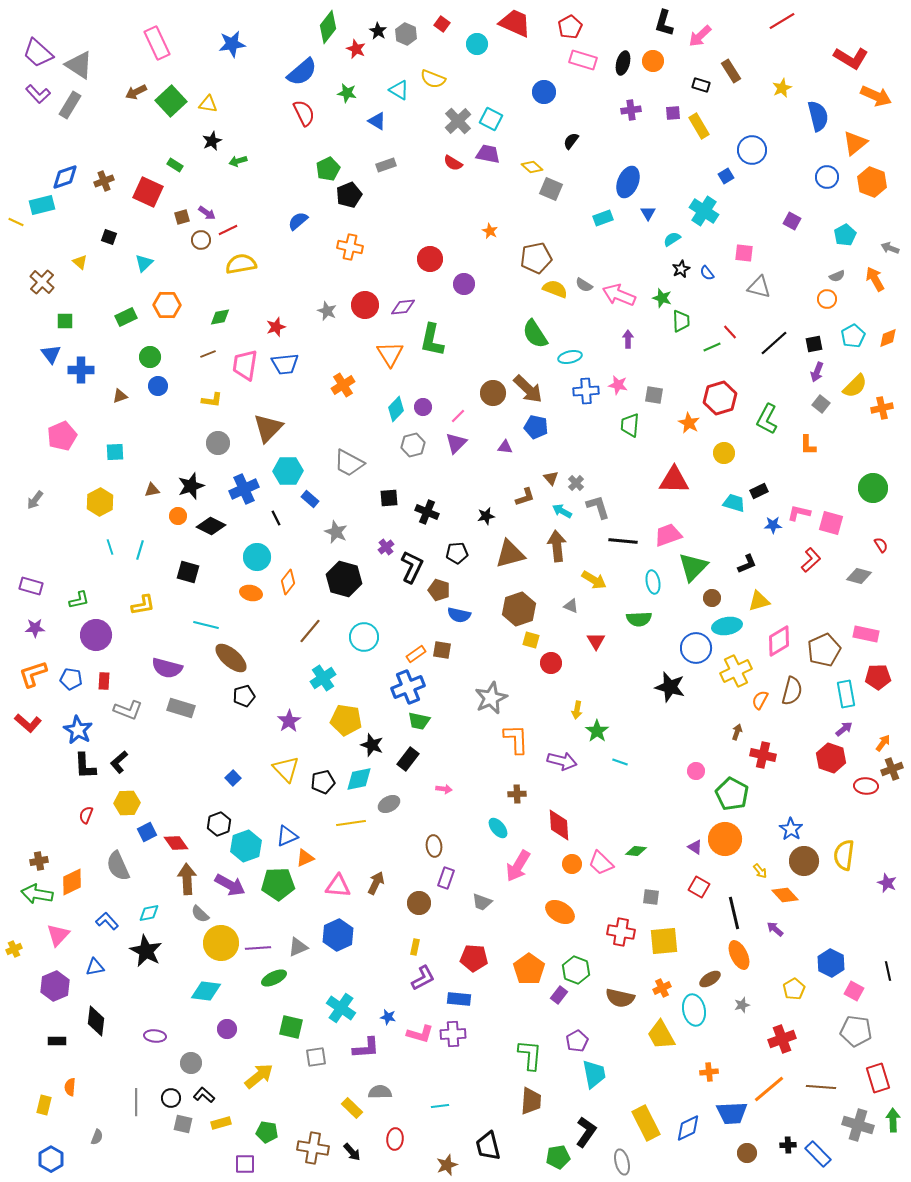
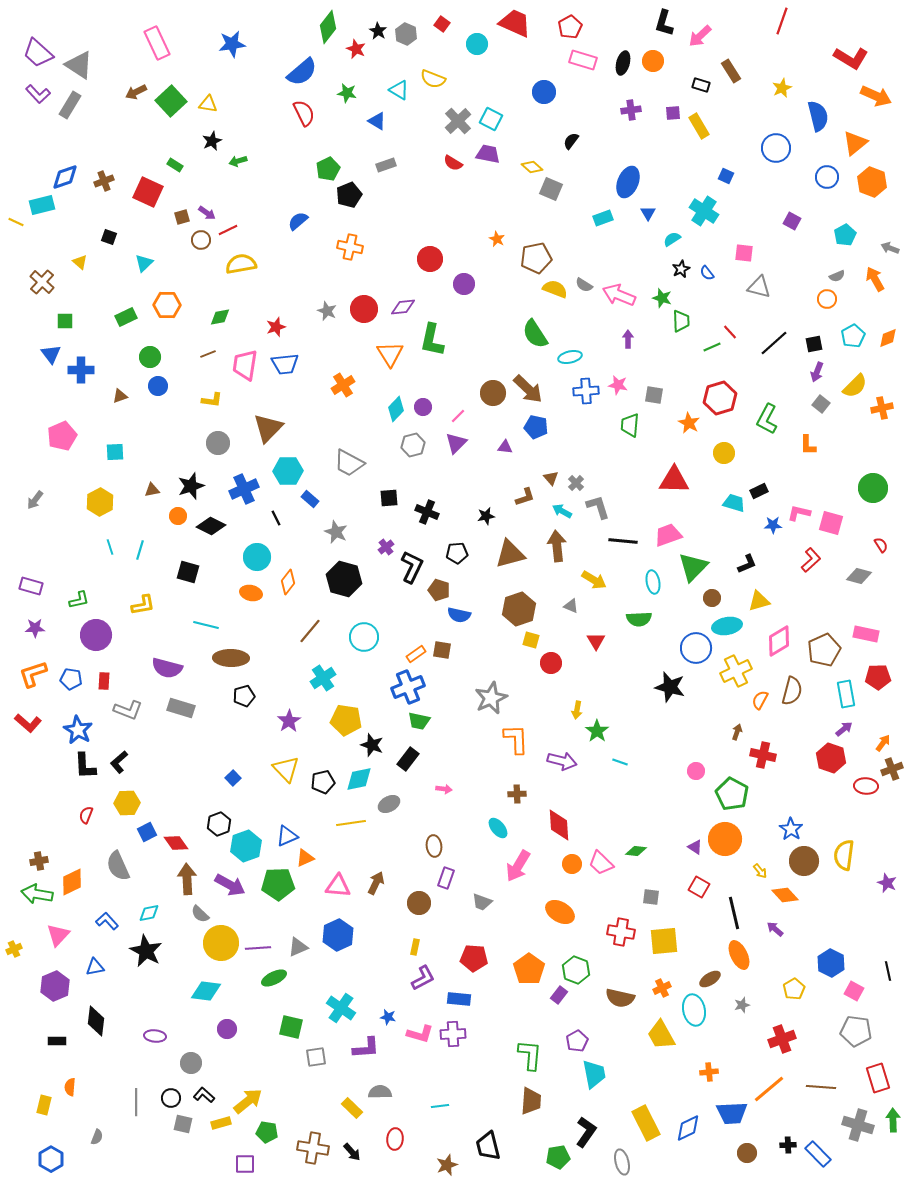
red line at (782, 21): rotated 40 degrees counterclockwise
blue circle at (752, 150): moved 24 px right, 2 px up
blue square at (726, 176): rotated 35 degrees counterclockwise
orange star at (490, 231): moved 7 px right, 8 px down
red circle at (365, 305): moved 1 px left, 4 px down
brown ellipse at (231, 658): rotated 40 degrees counterclockwise
yellow arrow at (259, 1076): moved 11 px left, 25 px down
